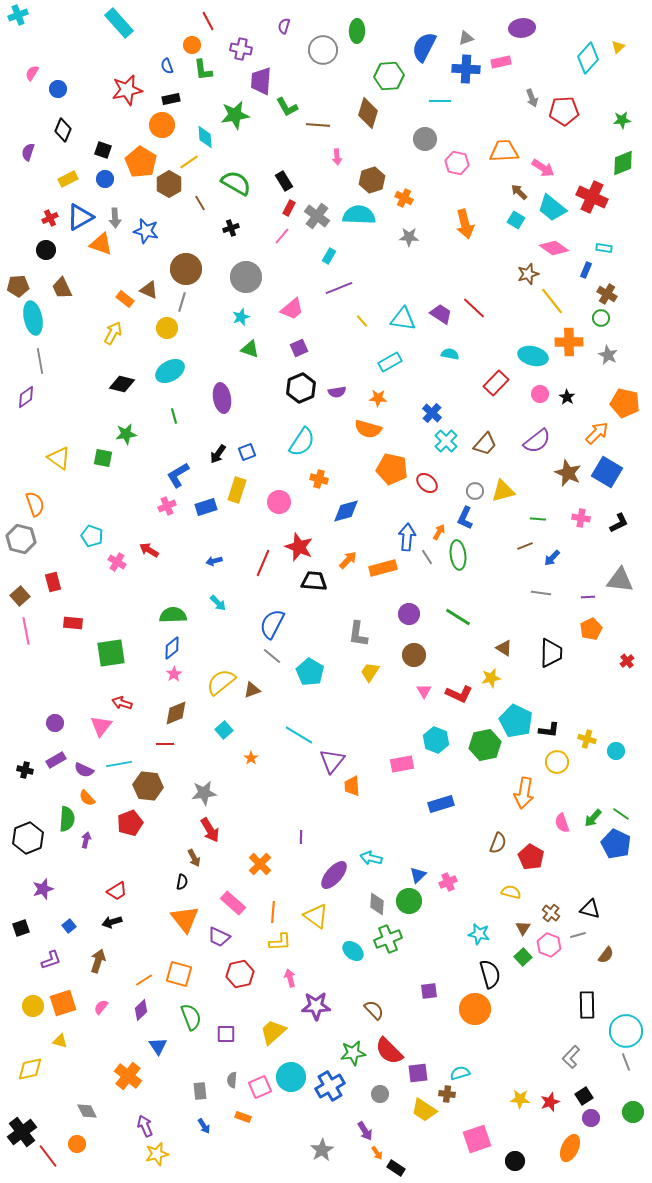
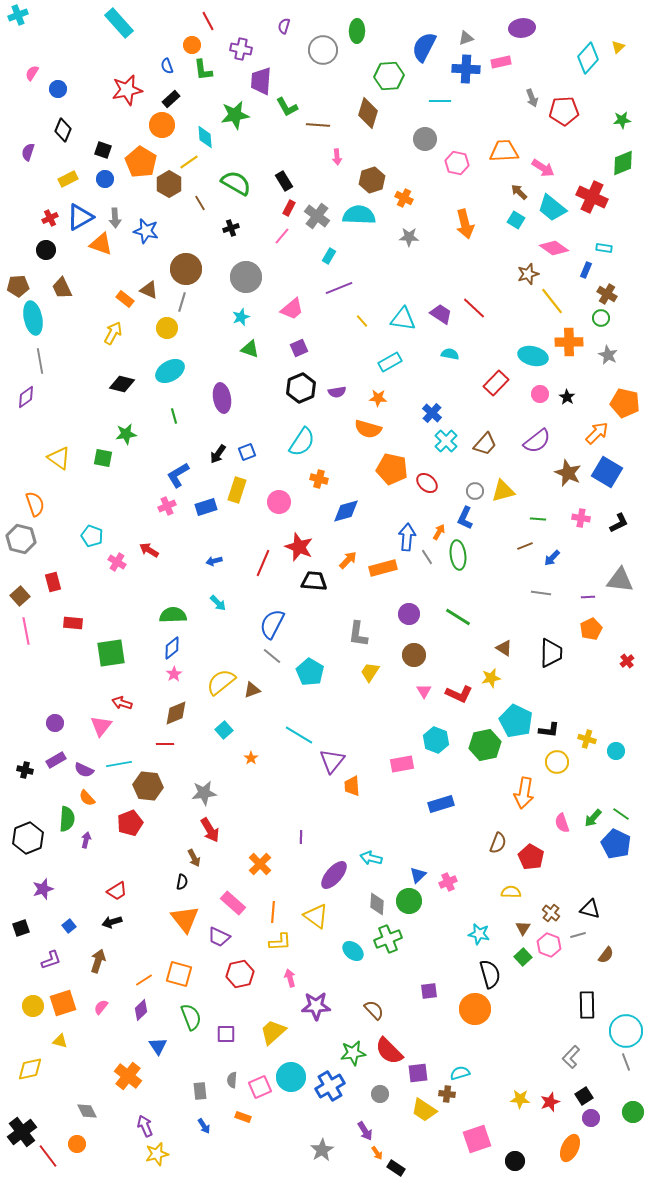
black rectangle at (171, 99): rotated 30 degrees counterclockwise
yellow semicircle at (511, 892): rotated 12 degrees counterclockwise
